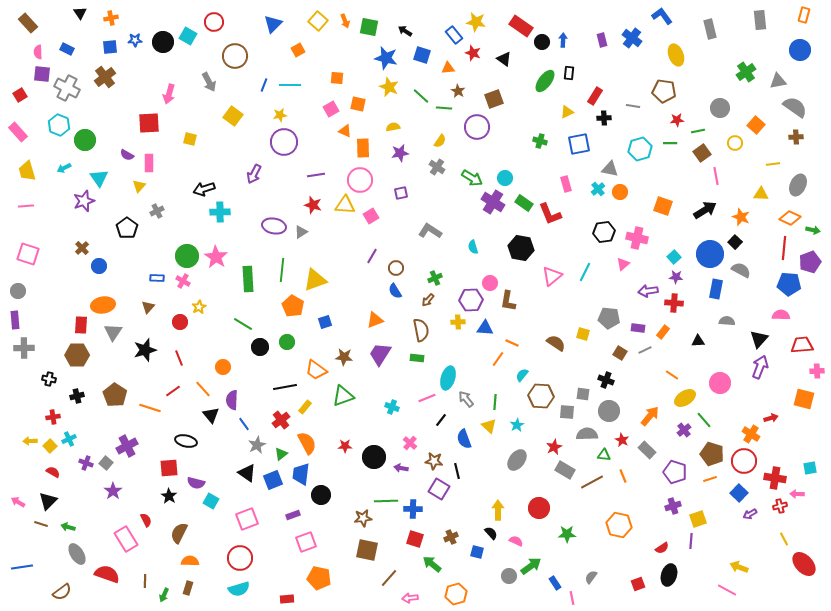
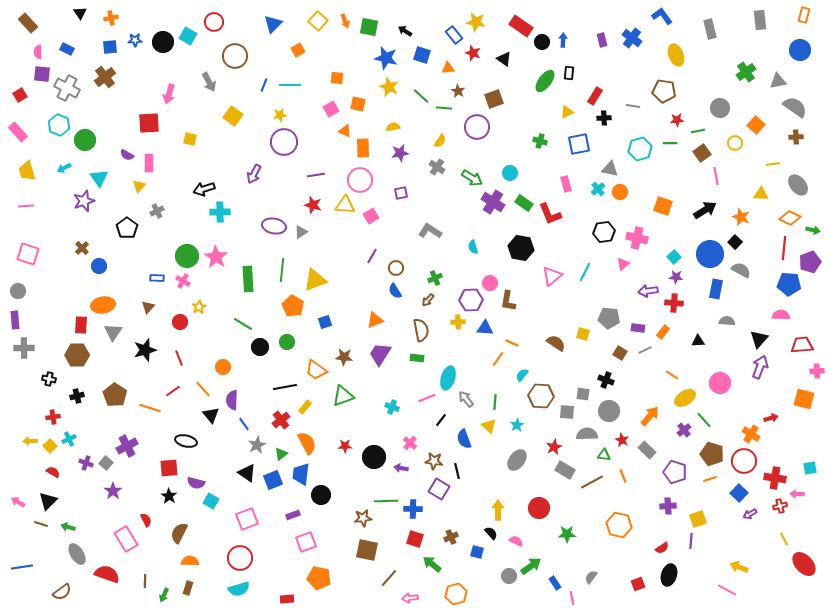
cyan circle at (505, 178): moved 5 px right, 5 px up
gray ellipse at (798, 185): rotated 65 degrees counterclockwise
purple cross at (673, 506): moved 5 px left; rotated 14 degrees clockwise
